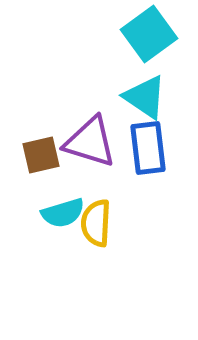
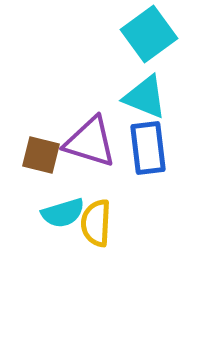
cyan triangle: rotated 12 degrees counterclockwise
brown square: rotated 27 degrees clockwise
